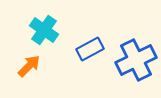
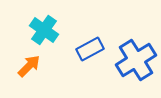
blue cross: rotated 6 degrees counterclockwise
